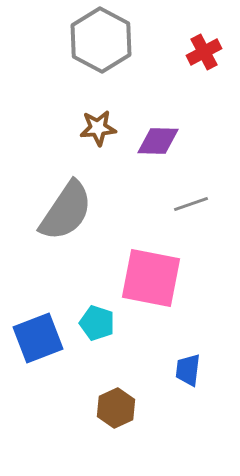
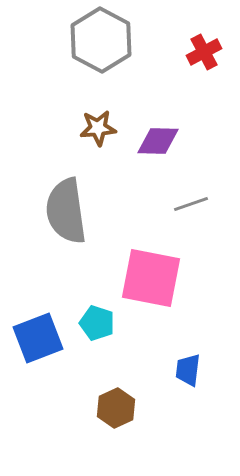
gray semicircle: rotated 138 degrees clockwise
